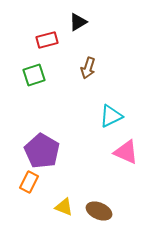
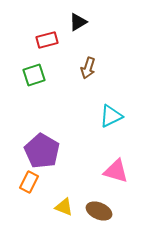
pink triangle: moved 10 px left, 19 px down; rotated 8 degrees counterclockwise
